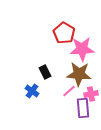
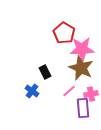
brown star: moved 2 px right, 6 px up; rotated 20 degrees clockwise
